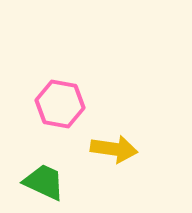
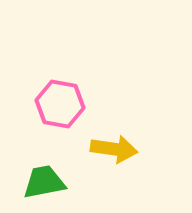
green trapezoid: rotated 36 degrees counterclockwise
